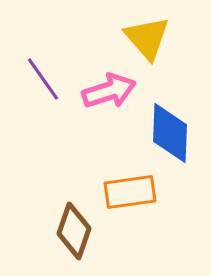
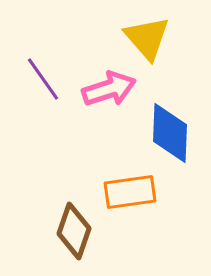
pink arrow: moved 2 px up
